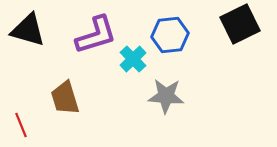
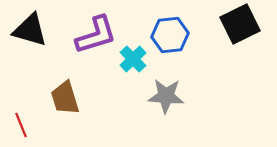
black triangle: moved 2 px right
